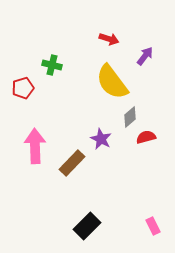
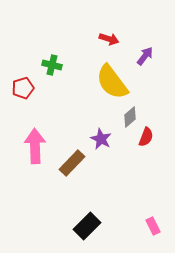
red semicircle: rotated 126 degrees clockwise
